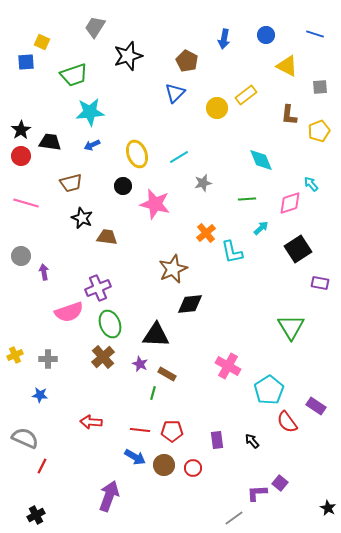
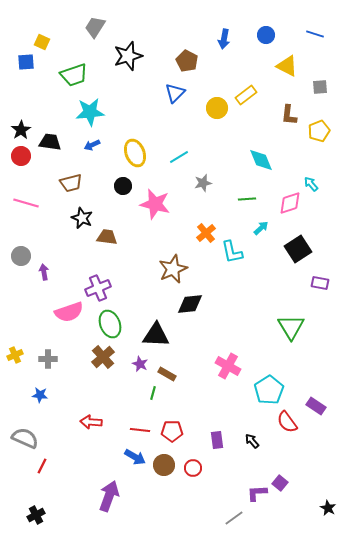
yellow ellipse at (137, 154): moved 2 px left, 1 px up
